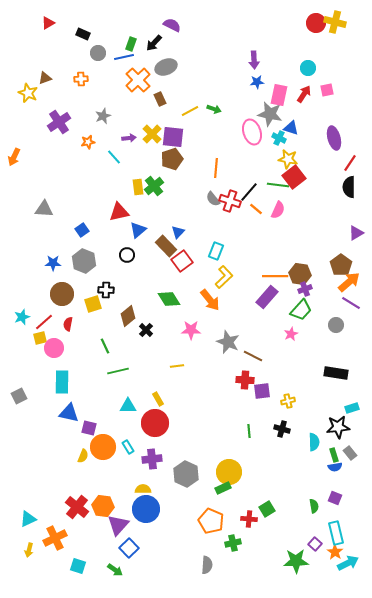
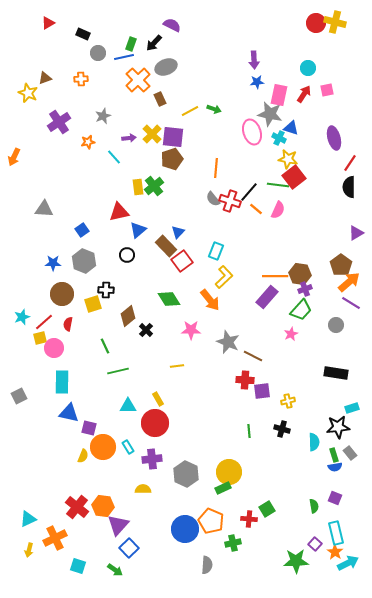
blue circle at (146, 509): moved 39 px right, 20 px down
